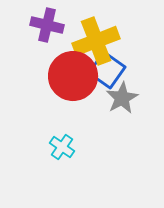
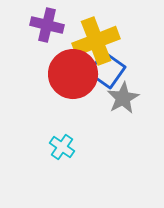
red circle: moved 2 px up
gray star: moved 1 px right
